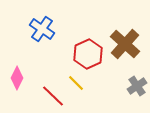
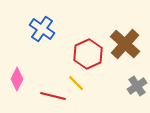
pink diamond: moved 1 px down
red line: rotated 30 degrees counterclockwise
